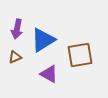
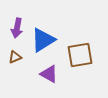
purple arrow: moved 1 px up
